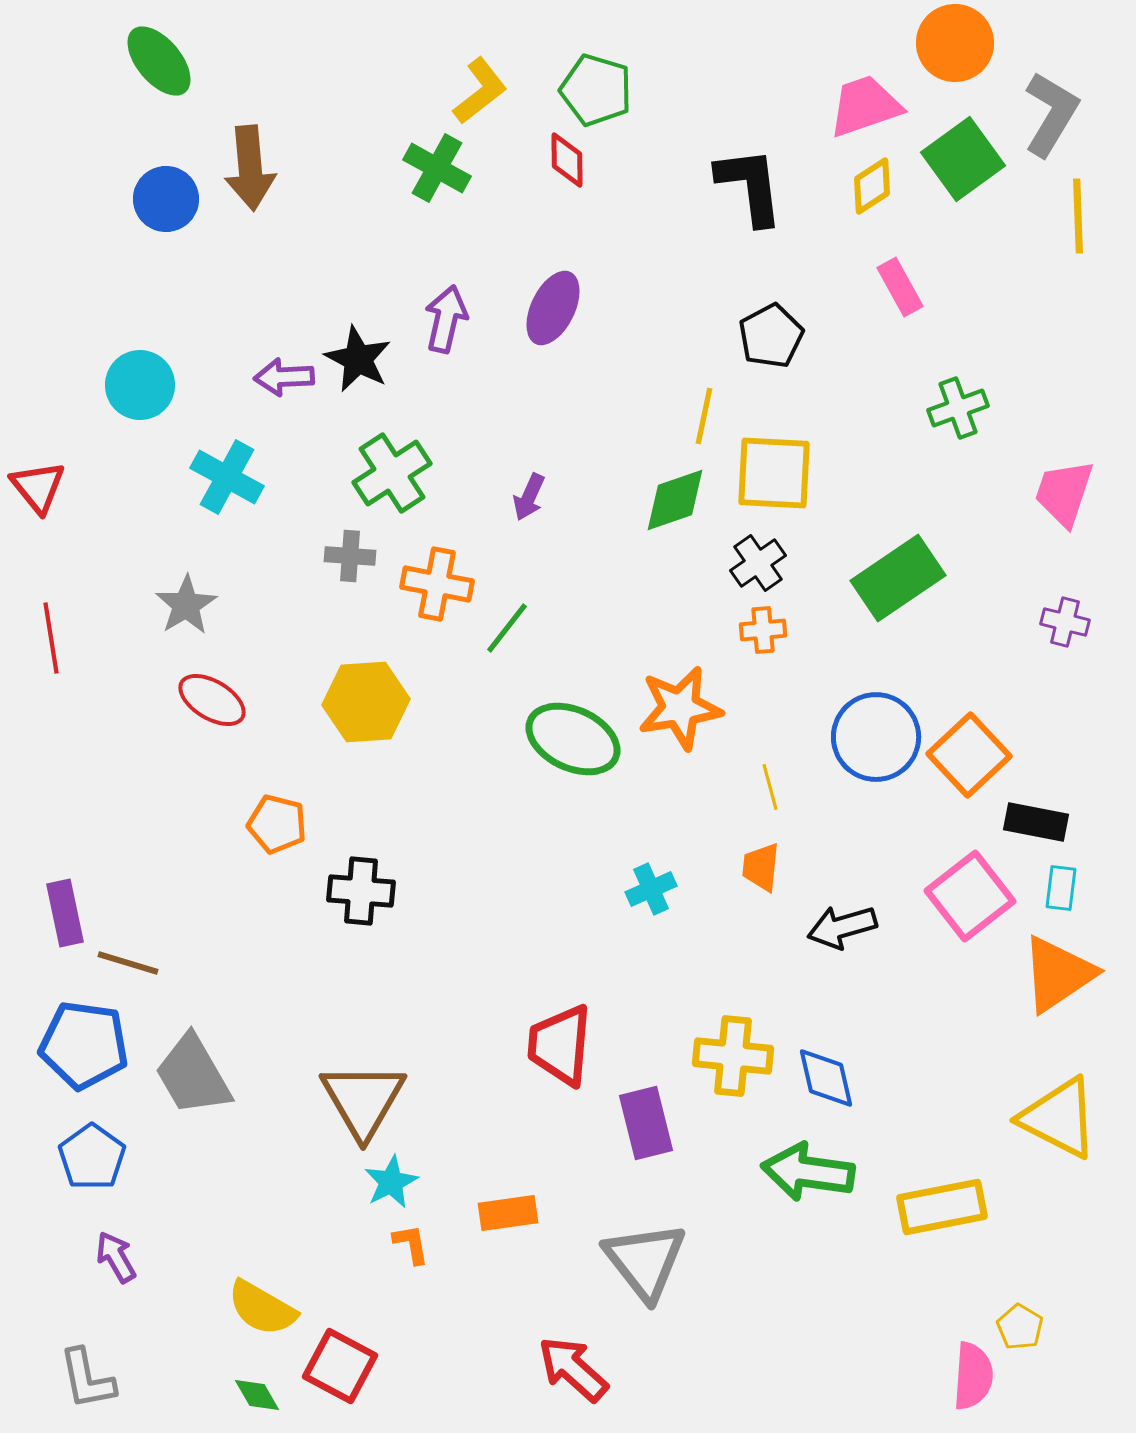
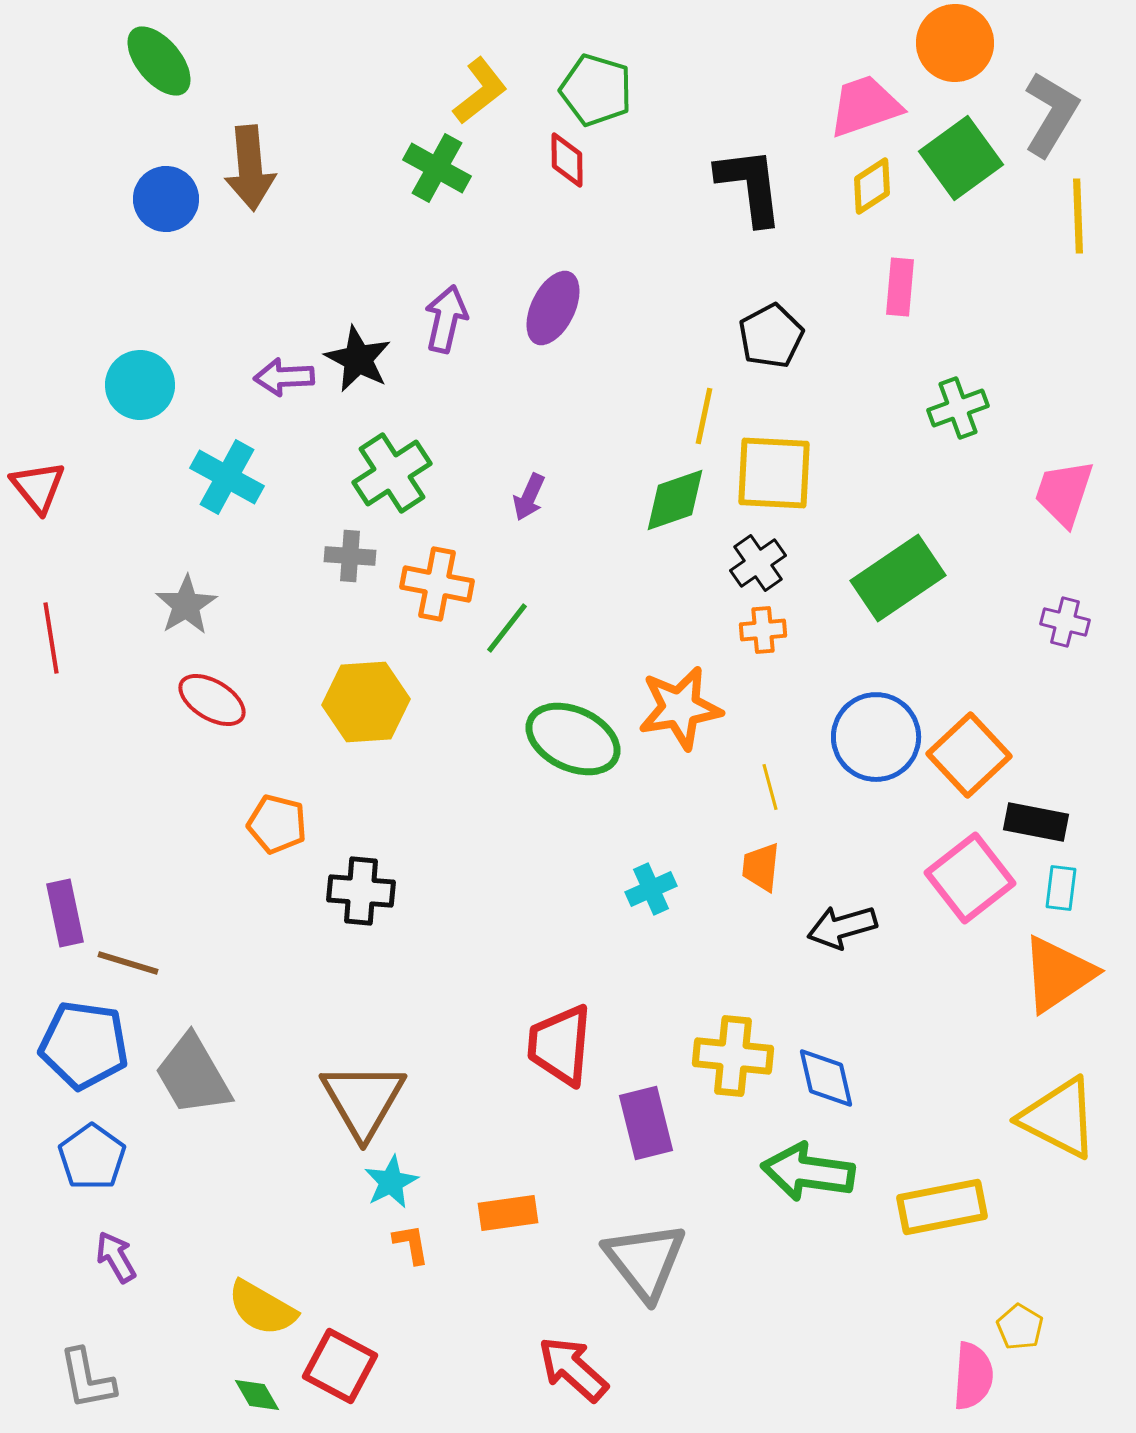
green square at (963, 159): moved 2 px left, 1 px up
pink rectangle at (900, 287): rotated 34 degrees clockwise
pink square at (970, 896): moved 18 px up
